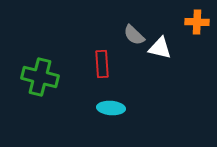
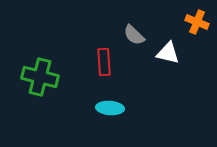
orange cross: rotated 20 degrees clockwise
white triangle: moved 8 px right, 5 px down
red rectangle: moved 2 px right, 2 px up
cyan ellipse: moved 1 px left
